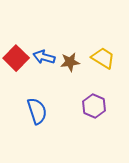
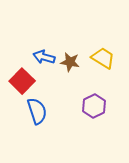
red square: moved 6 px right, 23 px down
brown star: rotated 18 degrees clockwise
purple hexagon: rotated 10 degrees clockwise
